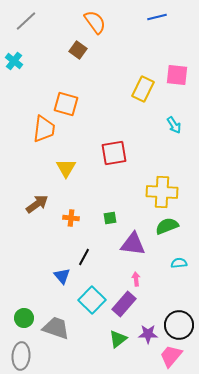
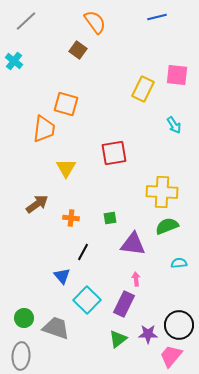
black line: moved 1 px left, 5 px up
cyan square: moved 5 px left
purple rectangle: rotated 15 degrees counterclockwise
